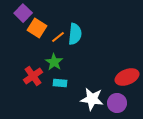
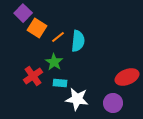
cyan semicircle: moved 3 px right, 7 px down
white star: moved 15 px left
purple circle: moved 4 px left
